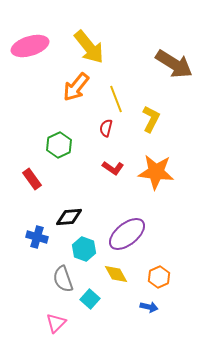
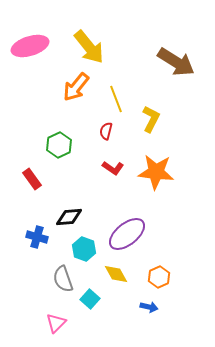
brown arrow: moved 2 px right, 2 px up
red semicircle: moved 3 px down
